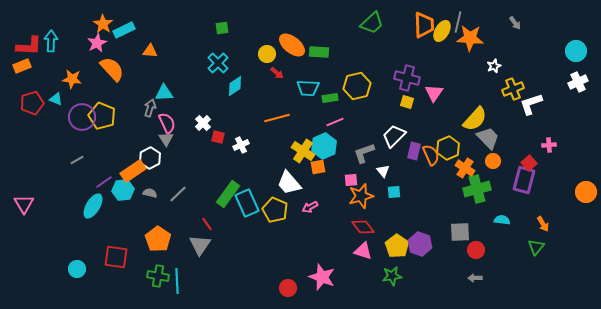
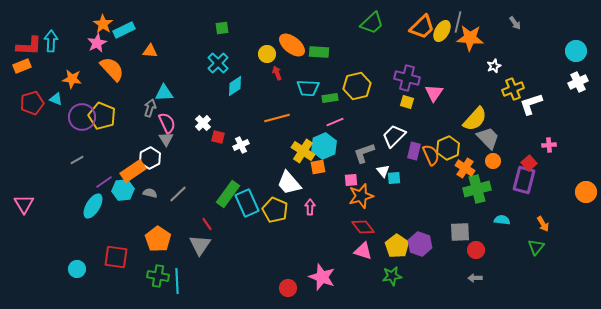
orange trapezoid at (424, 25): moved 2 px left, 2 px down; rotated 48 degrees clockwise
red arrow at (277, 73): rotated 152 degrees counterclockwise
cyan square at (394, 192): moved 14 px up
pink arrow at (310, 207): rotated 119 degrees clockwise
